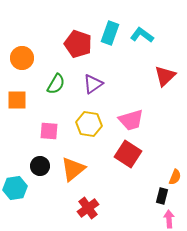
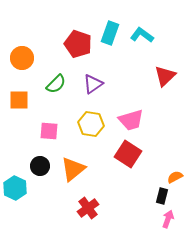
green semicircle: rotated 15 degrees clockwise
orange square: moved 2 px right
yellow hexagon: moved 2 px right
orange semicircle: rotated 140 degrees counterclockwise
cyan hexagon: rotated 25 degrees counterclockwise
pink arrow: moved 1 px left; rotated 24 degrees clockwise
